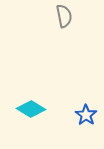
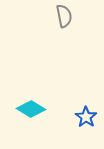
blue star: moved 2 px down
